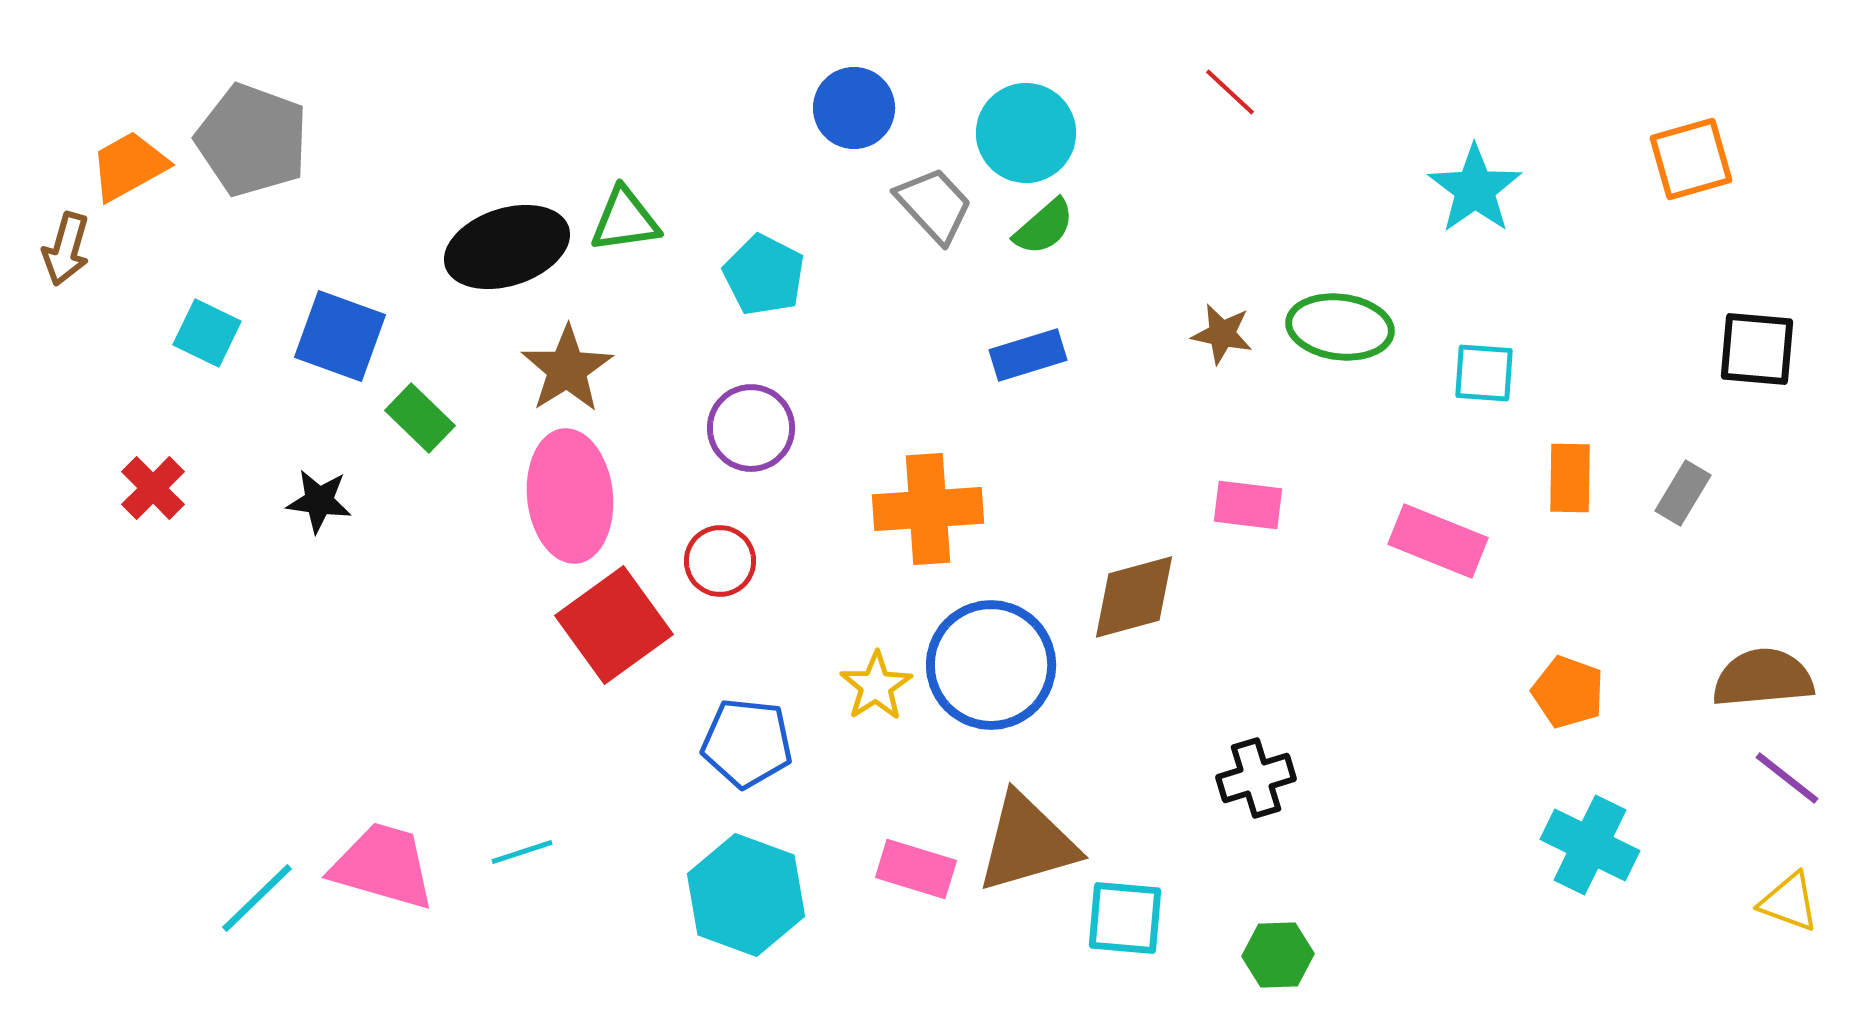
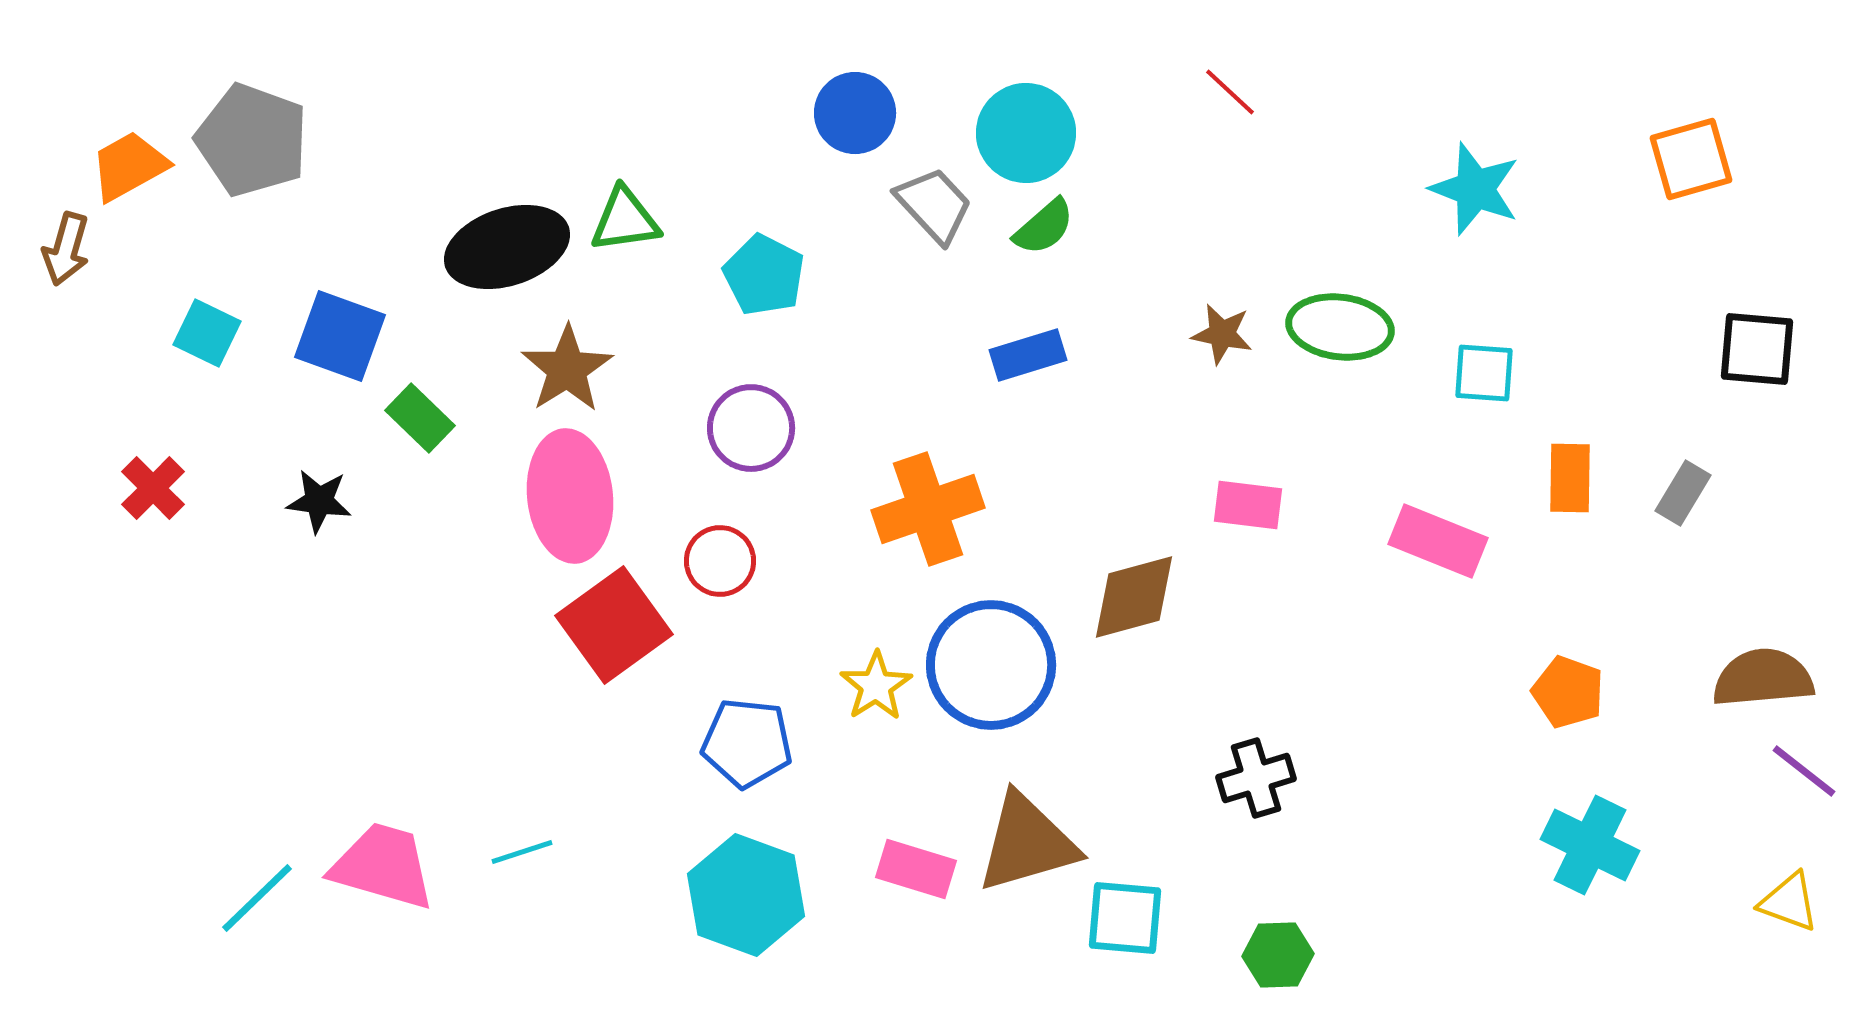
blue circle at (854, 108): moved 1 px right, 5 px down
cyan star at (1475, 189): rotated 16 degrees counterclockwise
orange cross at (928, 509): rotated 15 degrees counterclockwise
purple line at (1787, 778): moved 17 px right, 7 px up
